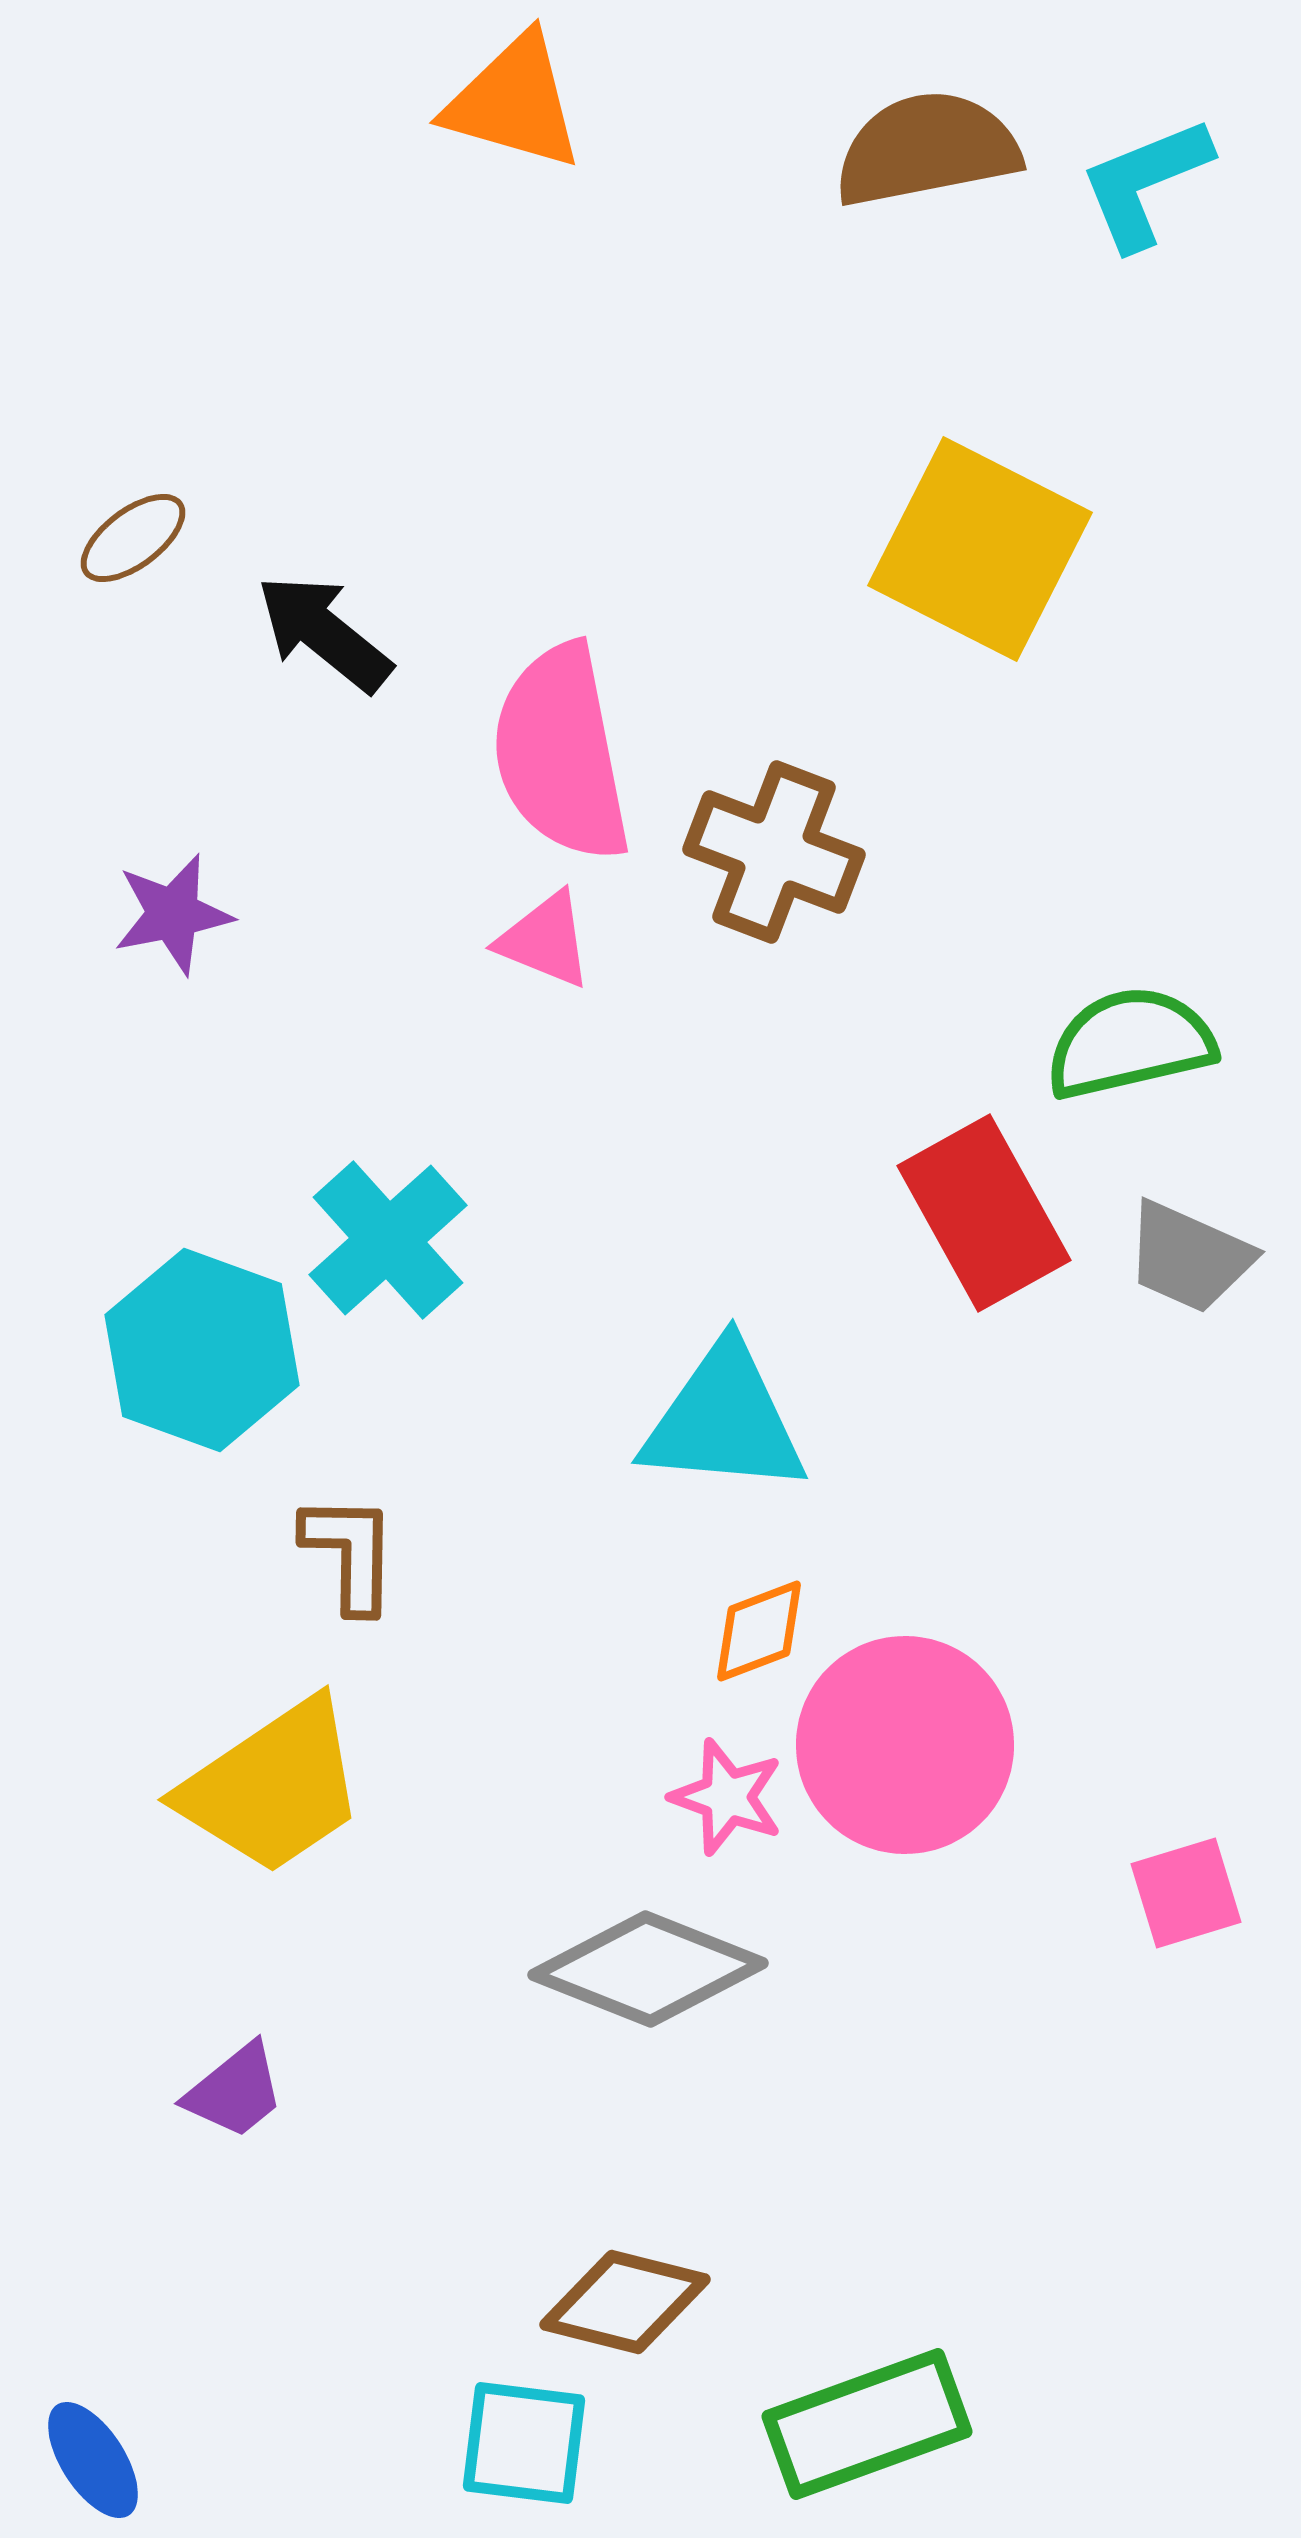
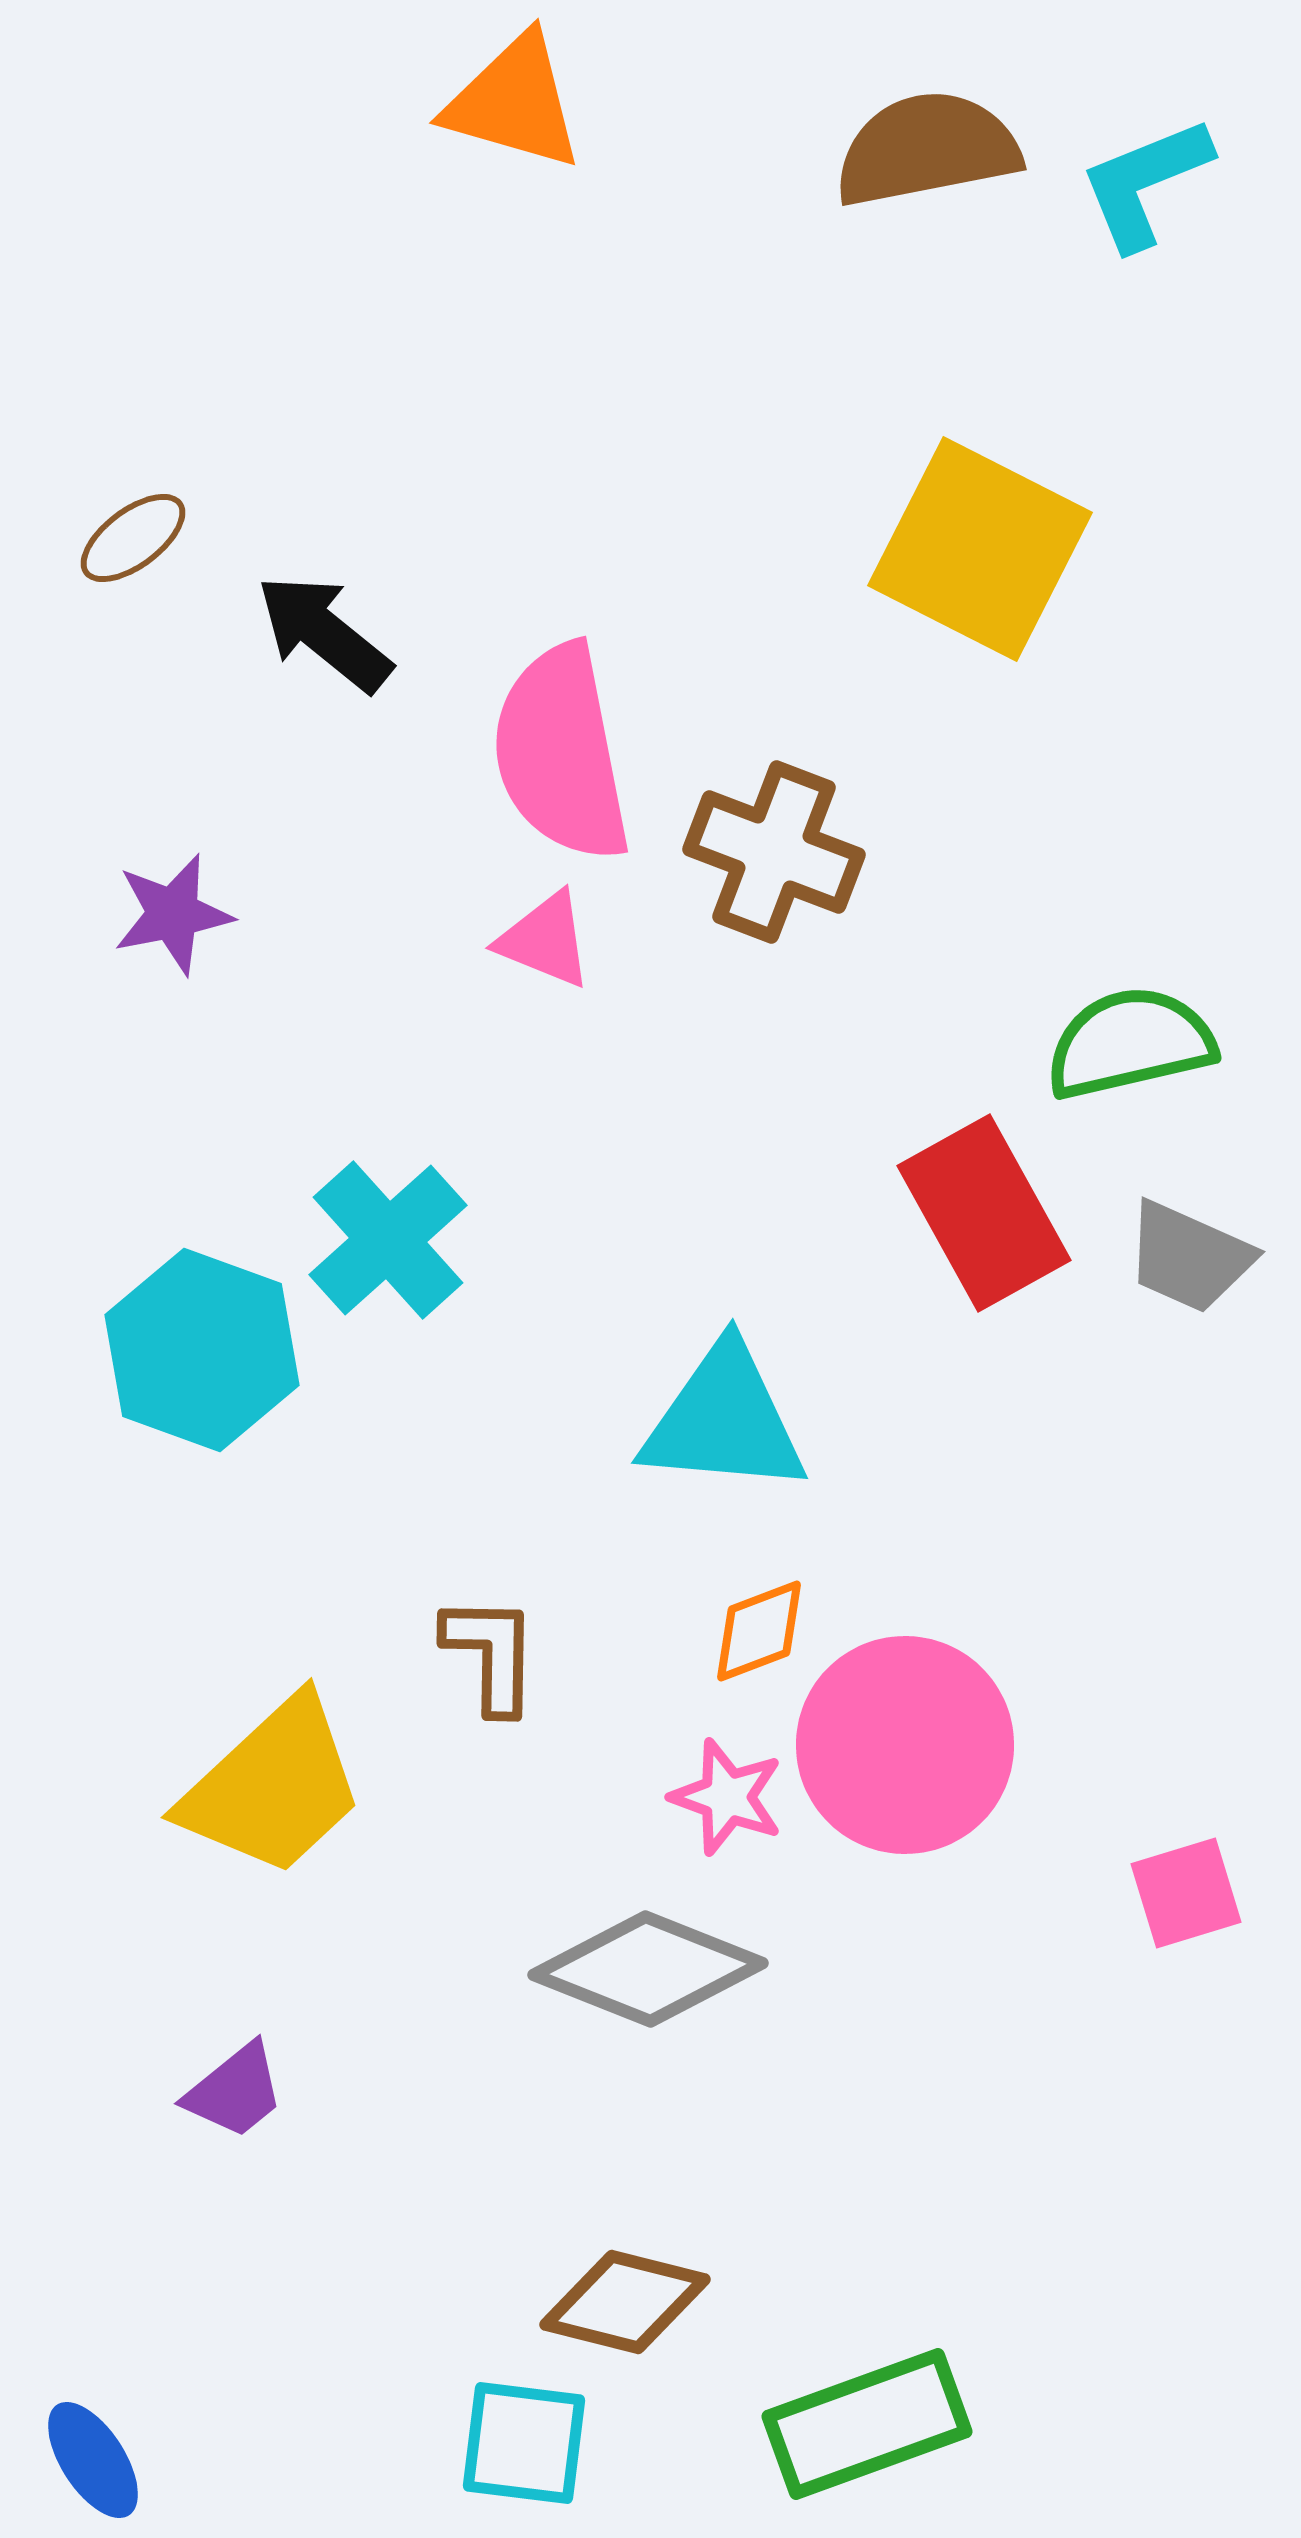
brown L-shape: moved 141 px right, 101 px down
yellow trapezoid: rotated 9 degrees counterclockwise
